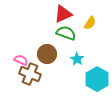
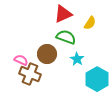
green semicircle: moved 4 px down
